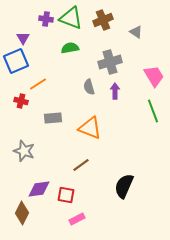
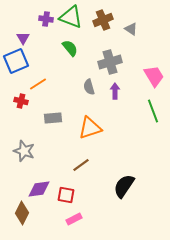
green triangle: moved 1 px up
gray triangle: moved 5 px left, 3 px up
green semicircle: rotated 60 degrees clockwise
orange triangle: rotated 40 degrees counterclockwise
black semicircle: rotated 10 degrees clockwise
pink rectangle: moved 3 px left
